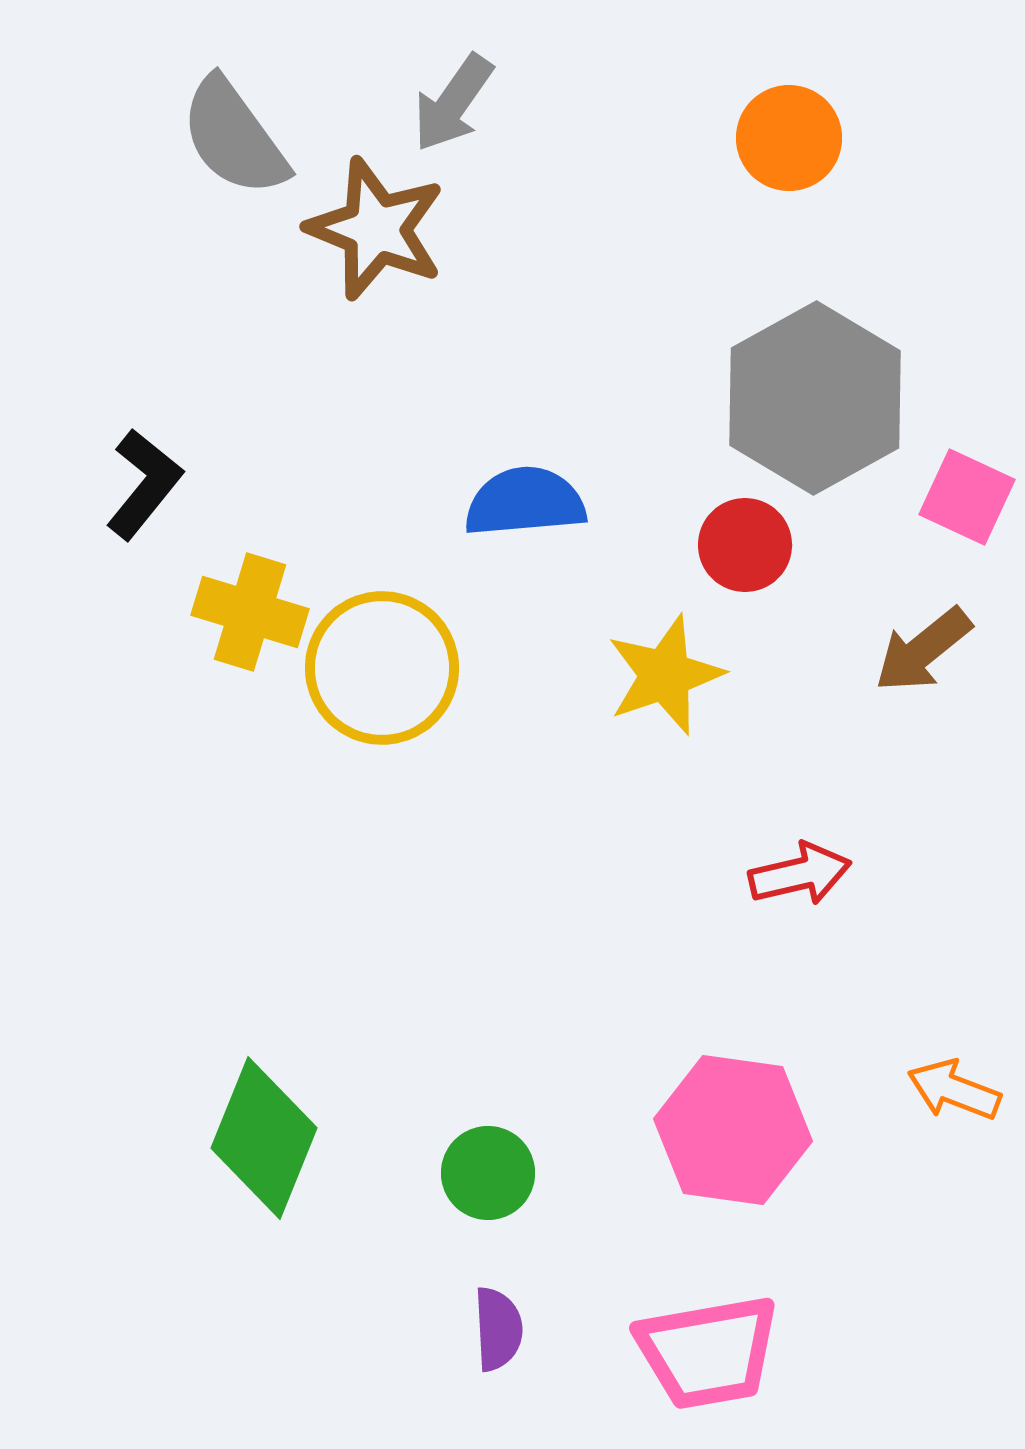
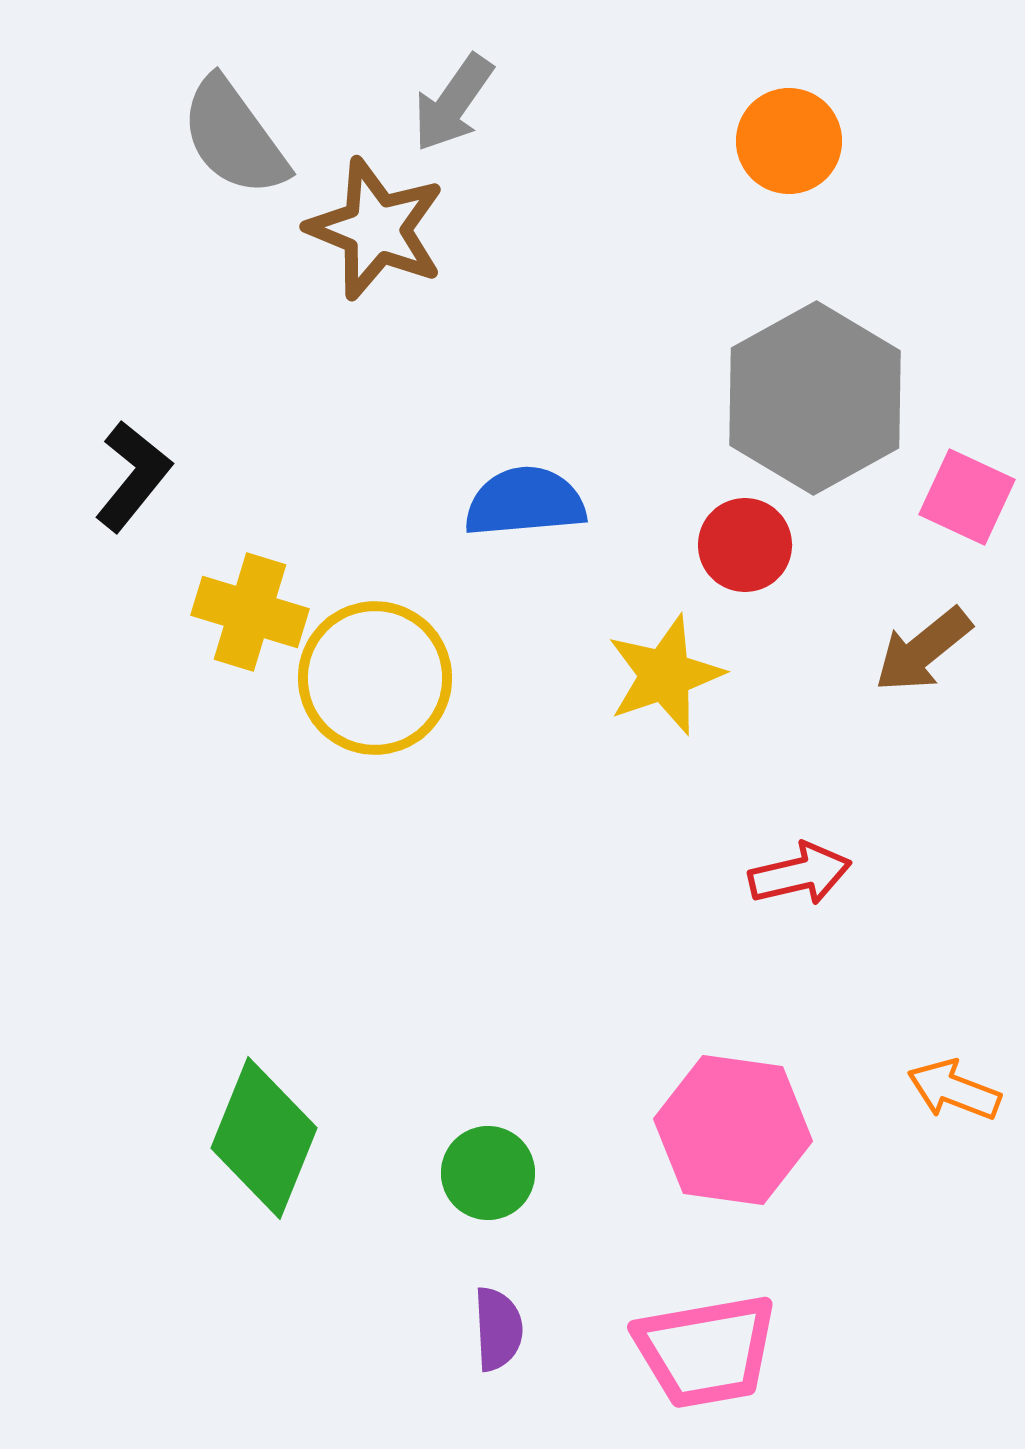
orange circle: moved 3 px down
black L-shape: moved 11 px left, 8 px up
yellow circle: moved 7 px left, 10 px down
pink trapezoid: moved 2 px left, 1 px up
